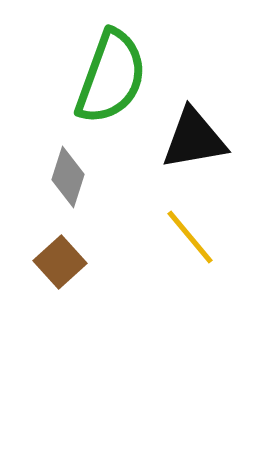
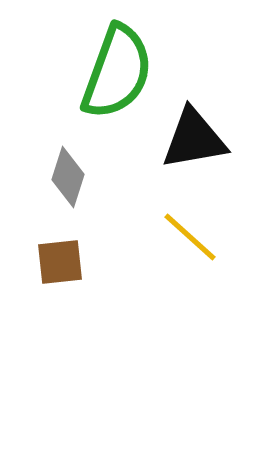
green semicircle: moved 6 px right, 5 px up
yellow line: rotated 8 degrees counterclockwise
brown square: rotated 36 degrees clockwise
